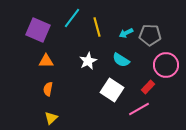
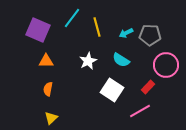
pink line: moved 1 px right, 2 px down
